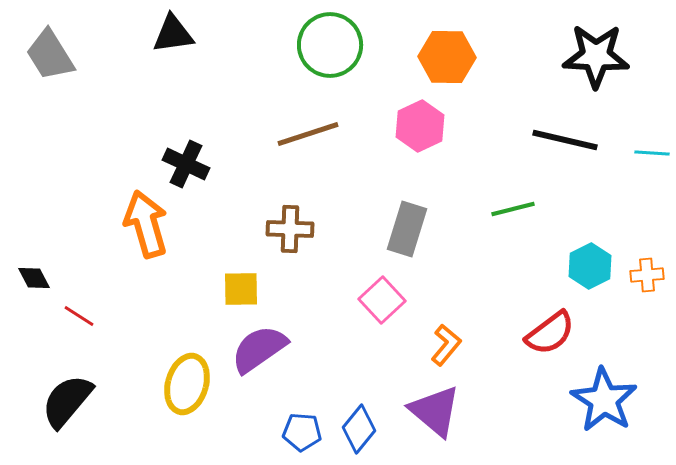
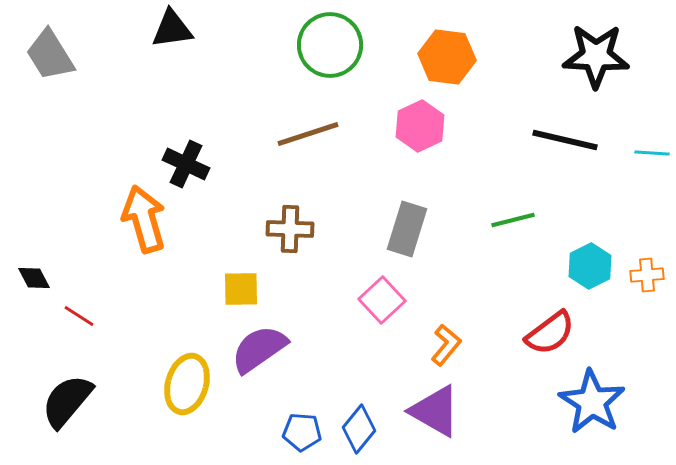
black triangle: moved 1 px left, 5 px up
orange hexagon: rotated 6 degrees clockwise
green line: moved 11 px down
orange arrow: moved 2 px left, 5 px up
blue star: moved 12 px left, 2 px down
purple triangle: rotated 10 degrees counterclockwise
